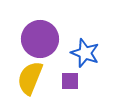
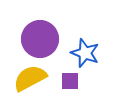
yellow semicircle: rotated 40 degrees clockwise
